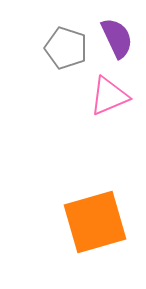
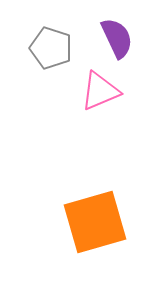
gray pentagon: moved 15 px left
pink triangle: moved 9 px left, 5 px up
